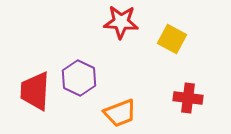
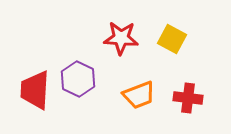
red star: moved 16 px down
purple hexagon: moved 1 px left, 1 px down
red trapezoid: moved 1 px up
orange trapezoid: moved 19 px right, 18 px up
